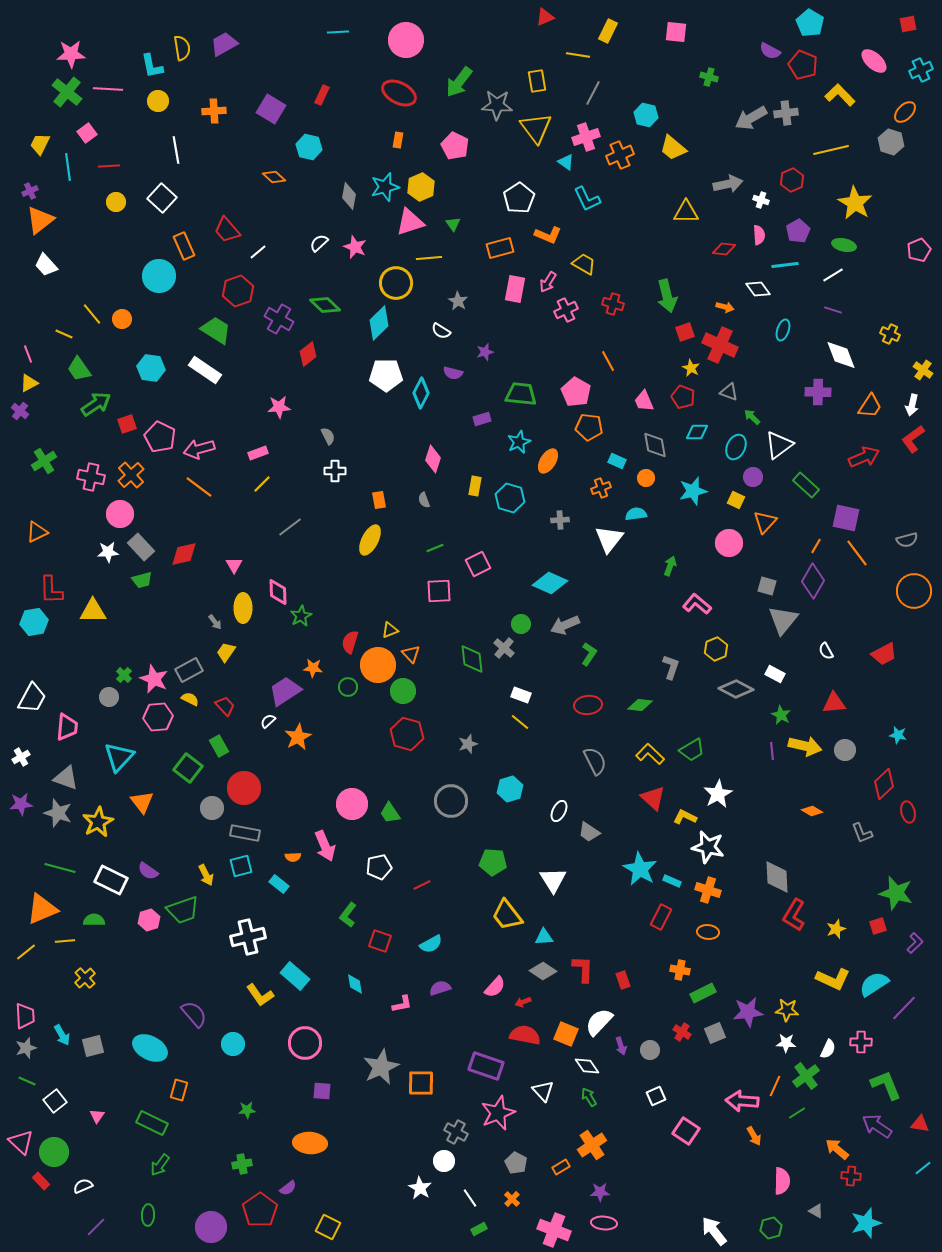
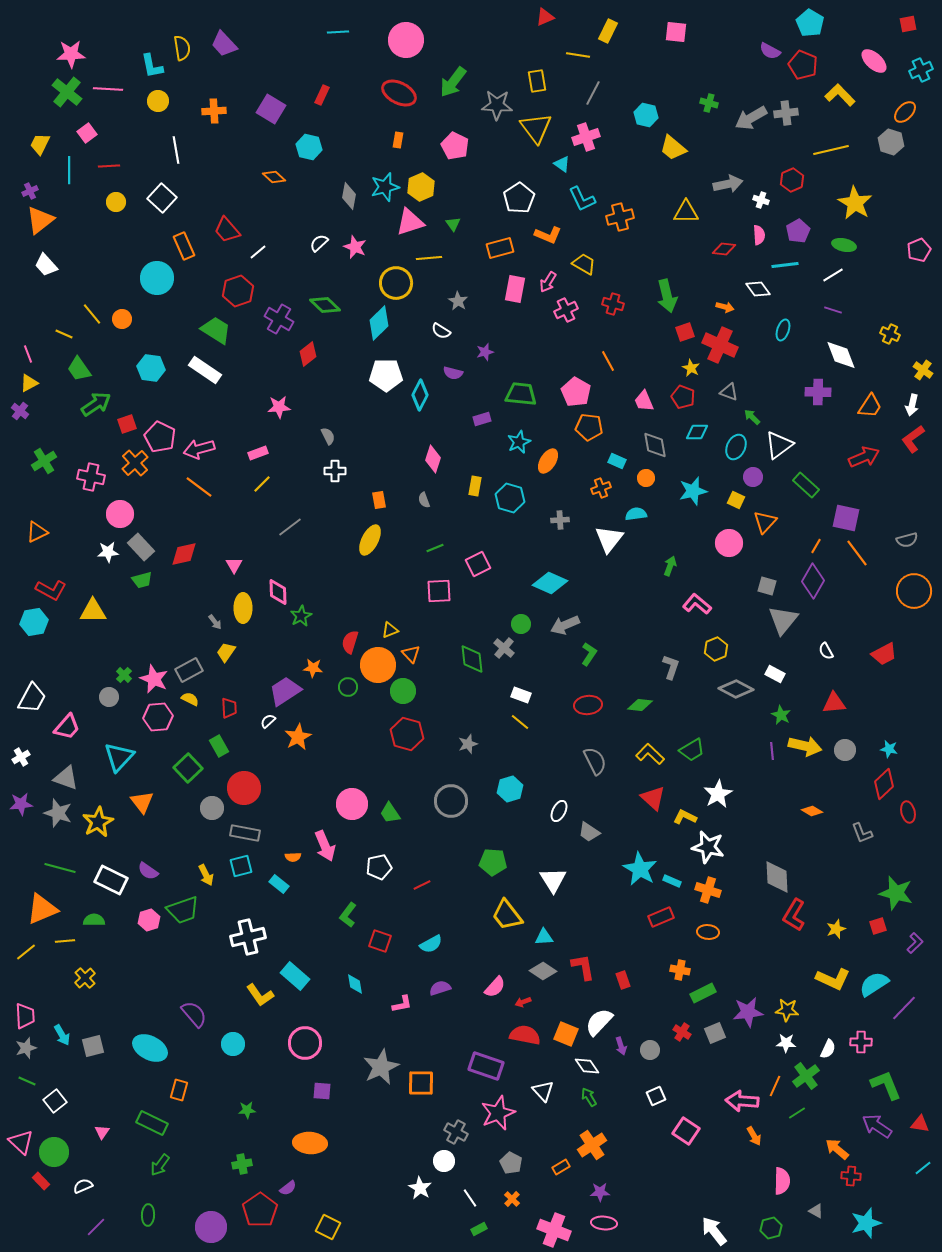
purple trapezoid at (224, 44): rotated 104 degrees counterclockwise
green cross at (709, 77): moved 26 px down
green arrow at (459, 82): moved 6 px left
orange cross at (620, 155): moved 62 px down; rotated 8 degrees clockwise
cyan triangle at (566, 162): moved 4 px left, 2 px down
cyan line at (68, 167): moved 1 px right, 3 px down; rotated 8 degrees clockwise
cyan L-shape at (587, 199): moved 5 px left
cyan circle at (159, 276): moved 2 px left, 2 px down
cyan diamond at (421, 393): moved 1 px left, 2 px down
orange cross at (131, 475): moved 4 px right, 12 px up
red L-shape at (51, 590): rotated 60 degrees counterclockwise
red trapezoid at (225, 706): moved 4 px right, 2 px down; rotated 40 degrees clockwise
pink trapezoid at (67, 727): rotated 36 degrees clockwise
cyan star at (898, 735): moved 9 px left, 14 px down
green square at (188, 768): rotated 8 degrees clockwise
red rectangle at (661, 917): rotated 40 degrees clockwise
red L-shape at (583, 969): moved 2 px up; rotated 12 degrees counterclockwise
pink triangle at (97, 1116): moved 5 px right, 16 px down
gray pentagon at (516, 1163): moved 5 px left
